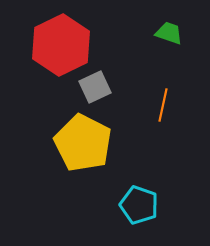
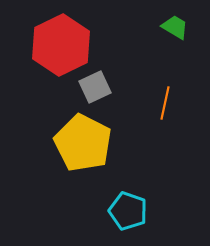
green trapezoid: moved 6 px right, 6 px up; rotated 12 degrees clockwise
orange line: moved 2 px right, 2 px up
cyan pentagon: moved 11 px left, 6 px down
